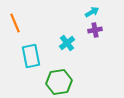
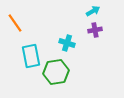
cyan arrow: moved 1 px right, 1 px up
orange line: rotated 12 degrees counterclockwise
cyan cross: rotated 35 degrees counterclockwise
green hexagon: moved 3 px left, 10 px up
